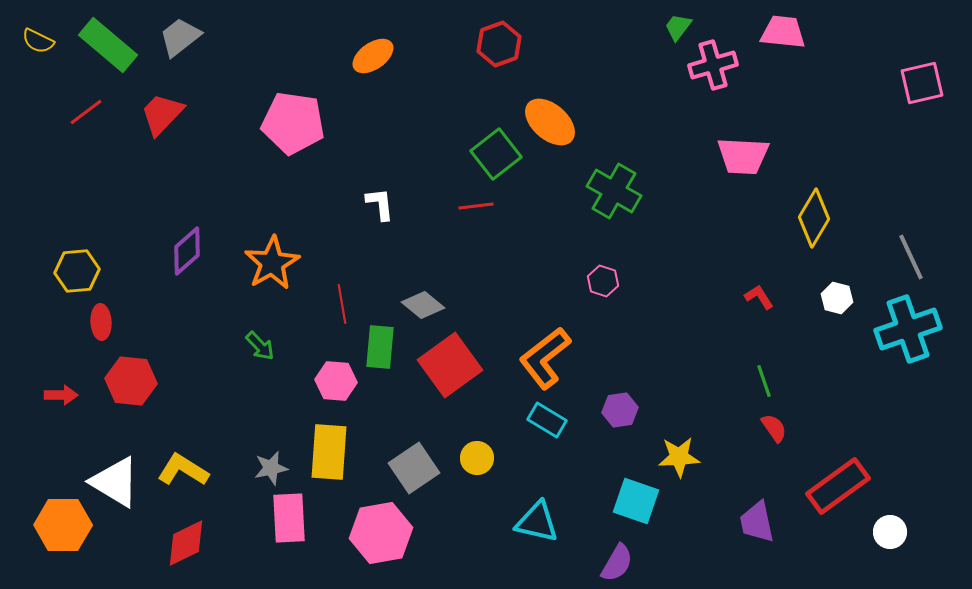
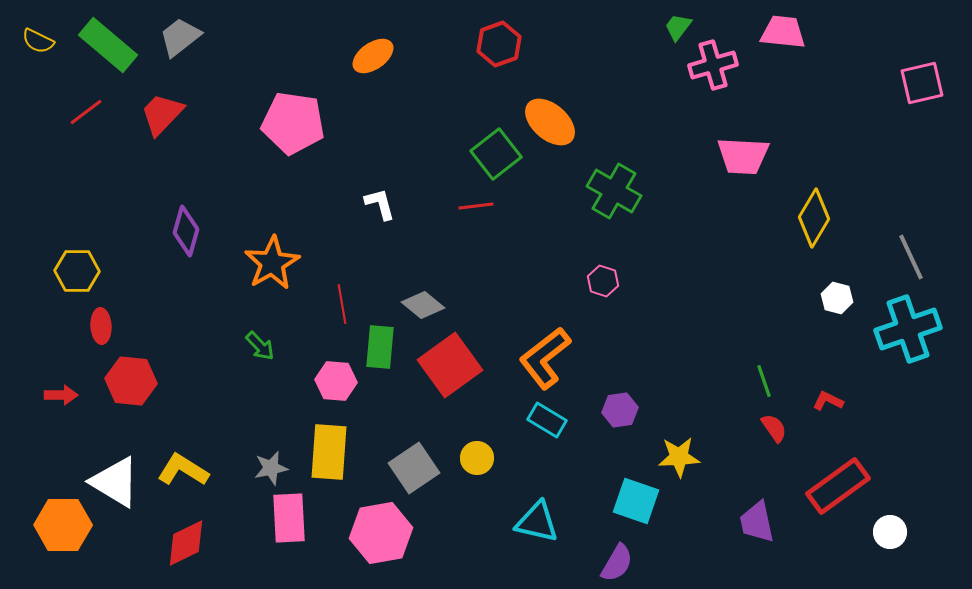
white L-shape at (380, 204): rotated 9 degrees counterclockwise
purple diamond at (187, 251): moved 1 px left, 20 px up; rotated 33 degrees counterclockwise
yellow hexagon at (77, 271): rotated 6 degrees clockwise
red L-shape at (759, 297): moved 69 px right, 104 px down; rotated 32 degrees counterclockwise
red ellipse at (101, 322): moved 4 px down
